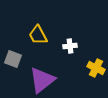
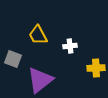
yellow cross: rotated 30 degrees counterclockwise
purple triangle: moved 2 px left
